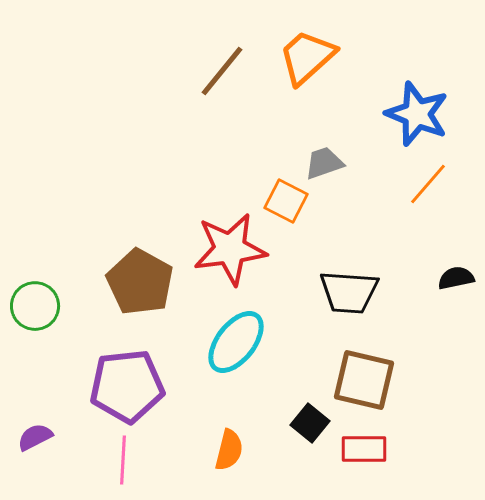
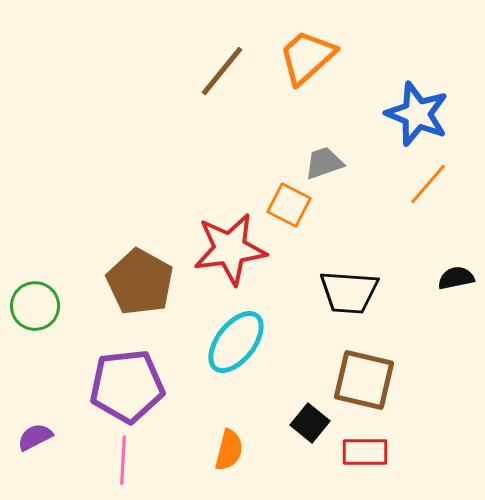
orange square: moved 3 px right, 4 px down
red rectangle: moved 1 px right, 3 px down
